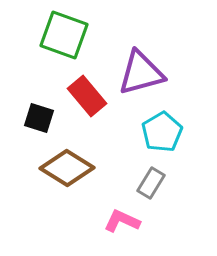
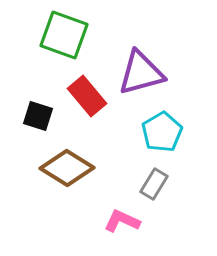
black square: moved 1 px left, 2 px up
gray rectangle: moved 3 px right, 1 px down
